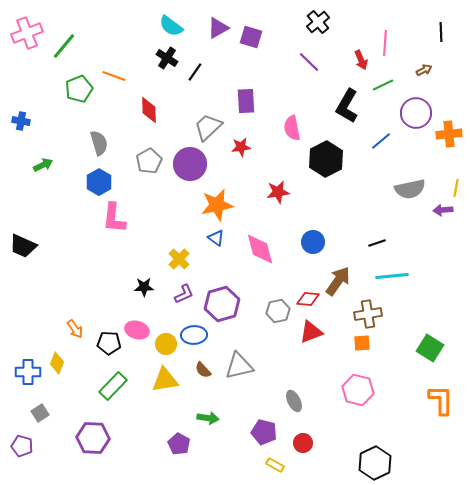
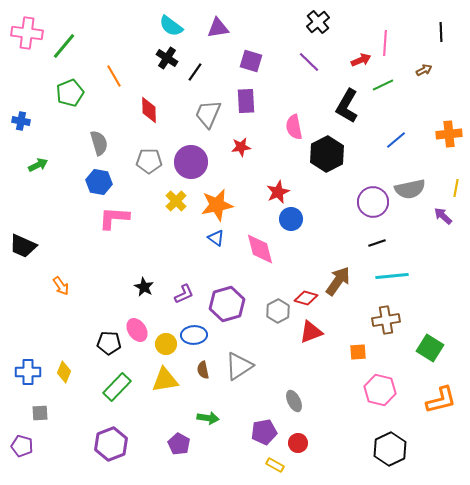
purple triangle at (218, 28): rotated 20 degrees clockwise
pink cross at (27, 33): rotated 28 degrees clockwise
purple square at (251, 37): moved 24 px down
red arrow at (361, 60): rotated 90 degrees counterclockwise
orange line at (114, 76): rotated 40 degrees clockwise
green pentagon at (79, 89): moved 9 px left, 4 px down
purple circle at (416, 113): moved 43 px left, 89 px down
gray trapezoid at (208, 127): moved 13 px up; rotated 24 degrees counterclockwise
pink semicircle at (292, 128): moved 2 px right, 1 px up
blue line at (381, 141): moved 15 px right, 1 px up
black hexagon at (326, 159): moved 1 px right, 5 px up
gray pentagon at (149, 161): rotated 30 degrees clockwise
purple circle at (190, 164): moved 1 px right, 2 px up
green arrow at (43, 165): moved 5 px left
blue hexagon at (99, 182): rotated 20 degrees counterclockwise
red star at (278, 192): rotated 15 degrees counterclockwise
purple arrow at (443, 210): moved 6 px down; rotated 48 degrees clockwise
pink L-shape at (114, 218): rotated 88 degrees clockwise
blue circle at (313, 242): moved 22 px left, 23 px up
yellow cross at (179, 259): moved 3 px left, 58 px up
black star at (144, 287): rotated 30 degrees clockwise
red diamond at (308, 299): moved 2 px left, 1 px up; rotated 10 degrees clockwise
purple hexagon at (222, 304): moved 5 px right
gray hexagon at (278, 311): rotated 15 degrees counterclockwise
brown cross at (368, 314): moved 18 px right, 6 px down
orange arrow at (75, 329): moved 14 px left, 43 px up
pink ellipse at (137, 330): rotated 40 degrees clockwise
orange square at (362, 343): moved 4 px left, 9 px down
yellow diamond at (57, 363): moved 7 px right, 9 px down
gray triangle at (239, 366): rotated 20 degrees counterclockwise
brown semicircle at (203, 370): rotated 30 degrees clockwise
green rectangle at (113, 386): moved 4 px right, 1 px down
pink hexagon at (358, 390): moved 22 px right
orange L-shape at (441, 400): rotated 76 degrees clockwise
gray square at (40, 413): rotated 30 degrees clockwise
purple pentagon at (264, 432): rotated 25 degrees counterclockwise
purple hexagon at (93, 438): moved 18 px right, 6 px down; rotated 24 degrees counterclockwise
red circle at (303, 443): moved 5 px left
black hexagon at (375, 463): moved 15 px right, 14 px up
